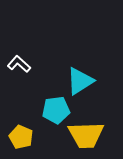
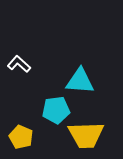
cyan triangle: rotated 36 degrees clockwise
